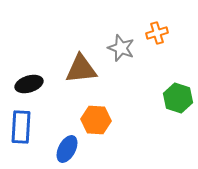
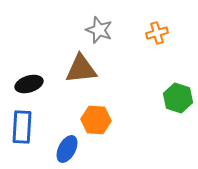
gray star: moved 22 px left, 18 px up
blue rectangle: moved 1 px right
